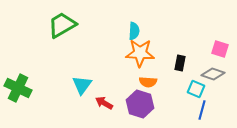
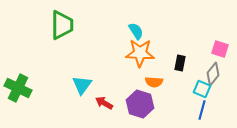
green trapezoid: rotated 120 degrees clockwise
cyan semicircle: moved 2 px right; rotated 36 degrees counterclockwise
gray diamond: rotated 70 degrees counterclockwise
orange semicircle: moved 6 px right
cyan square: moved 6 px right
